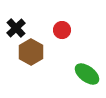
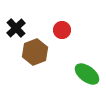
brown hexagon: moved 4 px right; rotated 10 degrees clockwise
